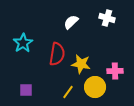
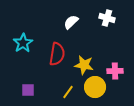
yellow star: moved 3 px right, 1 px down
purple square: moved 2 px right
